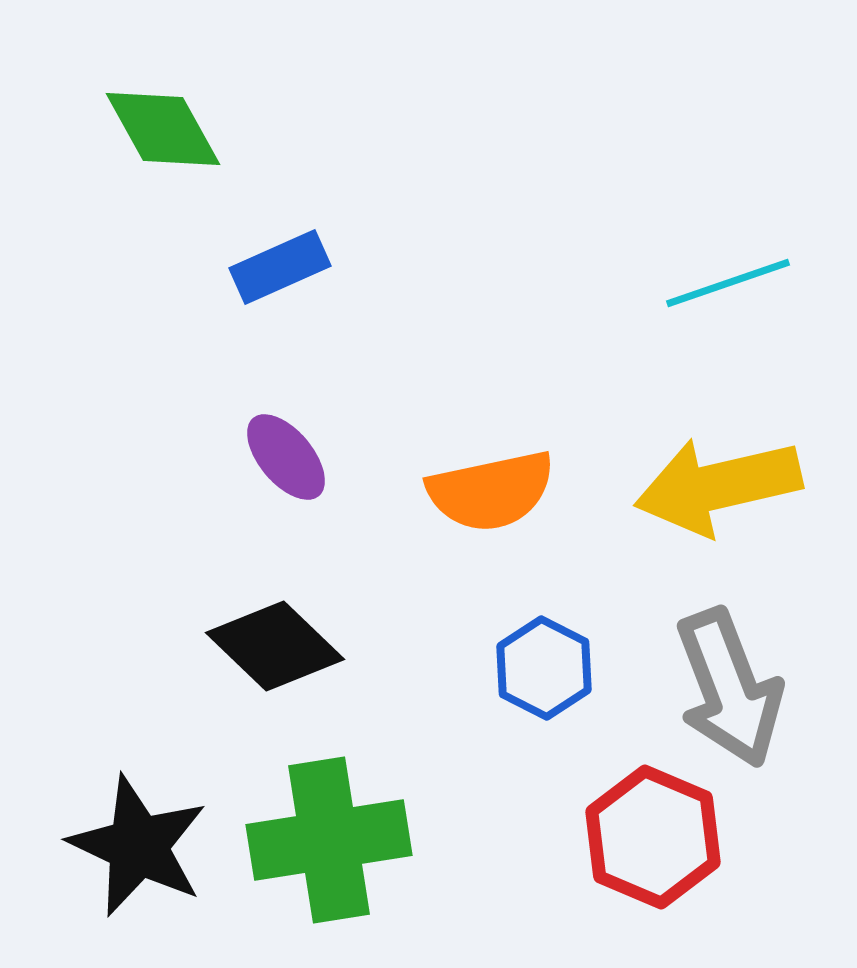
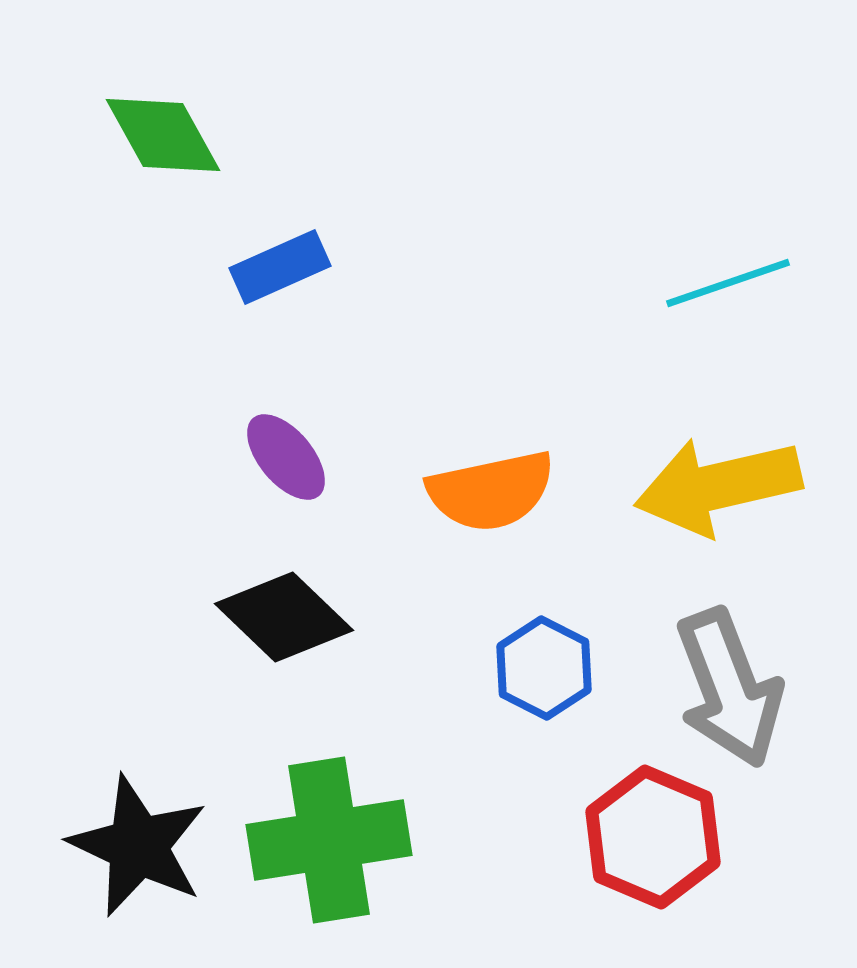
green diamond: moved 6 px down
black diamond: moved 9 px right, 29 px up
